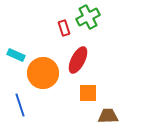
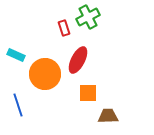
orange circle: moved 2 px right, 1 px down
blue line: moved 2 px left
